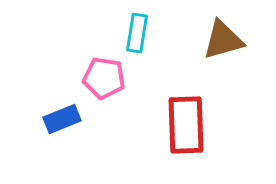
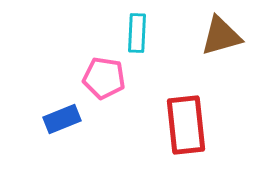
cyan rectangle: rotated 6 degrees counterclockwise
brown triangle: moved 2 px left, 4 px up
red rectangle: rotated 4 degrees counterclockwise
